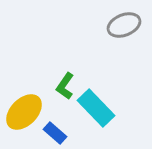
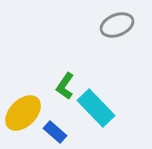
gray ellipse: moved 7 px left
yellow ellipse: moved 1 px left, 1 px down
blue rectangle: moved 1 px up
